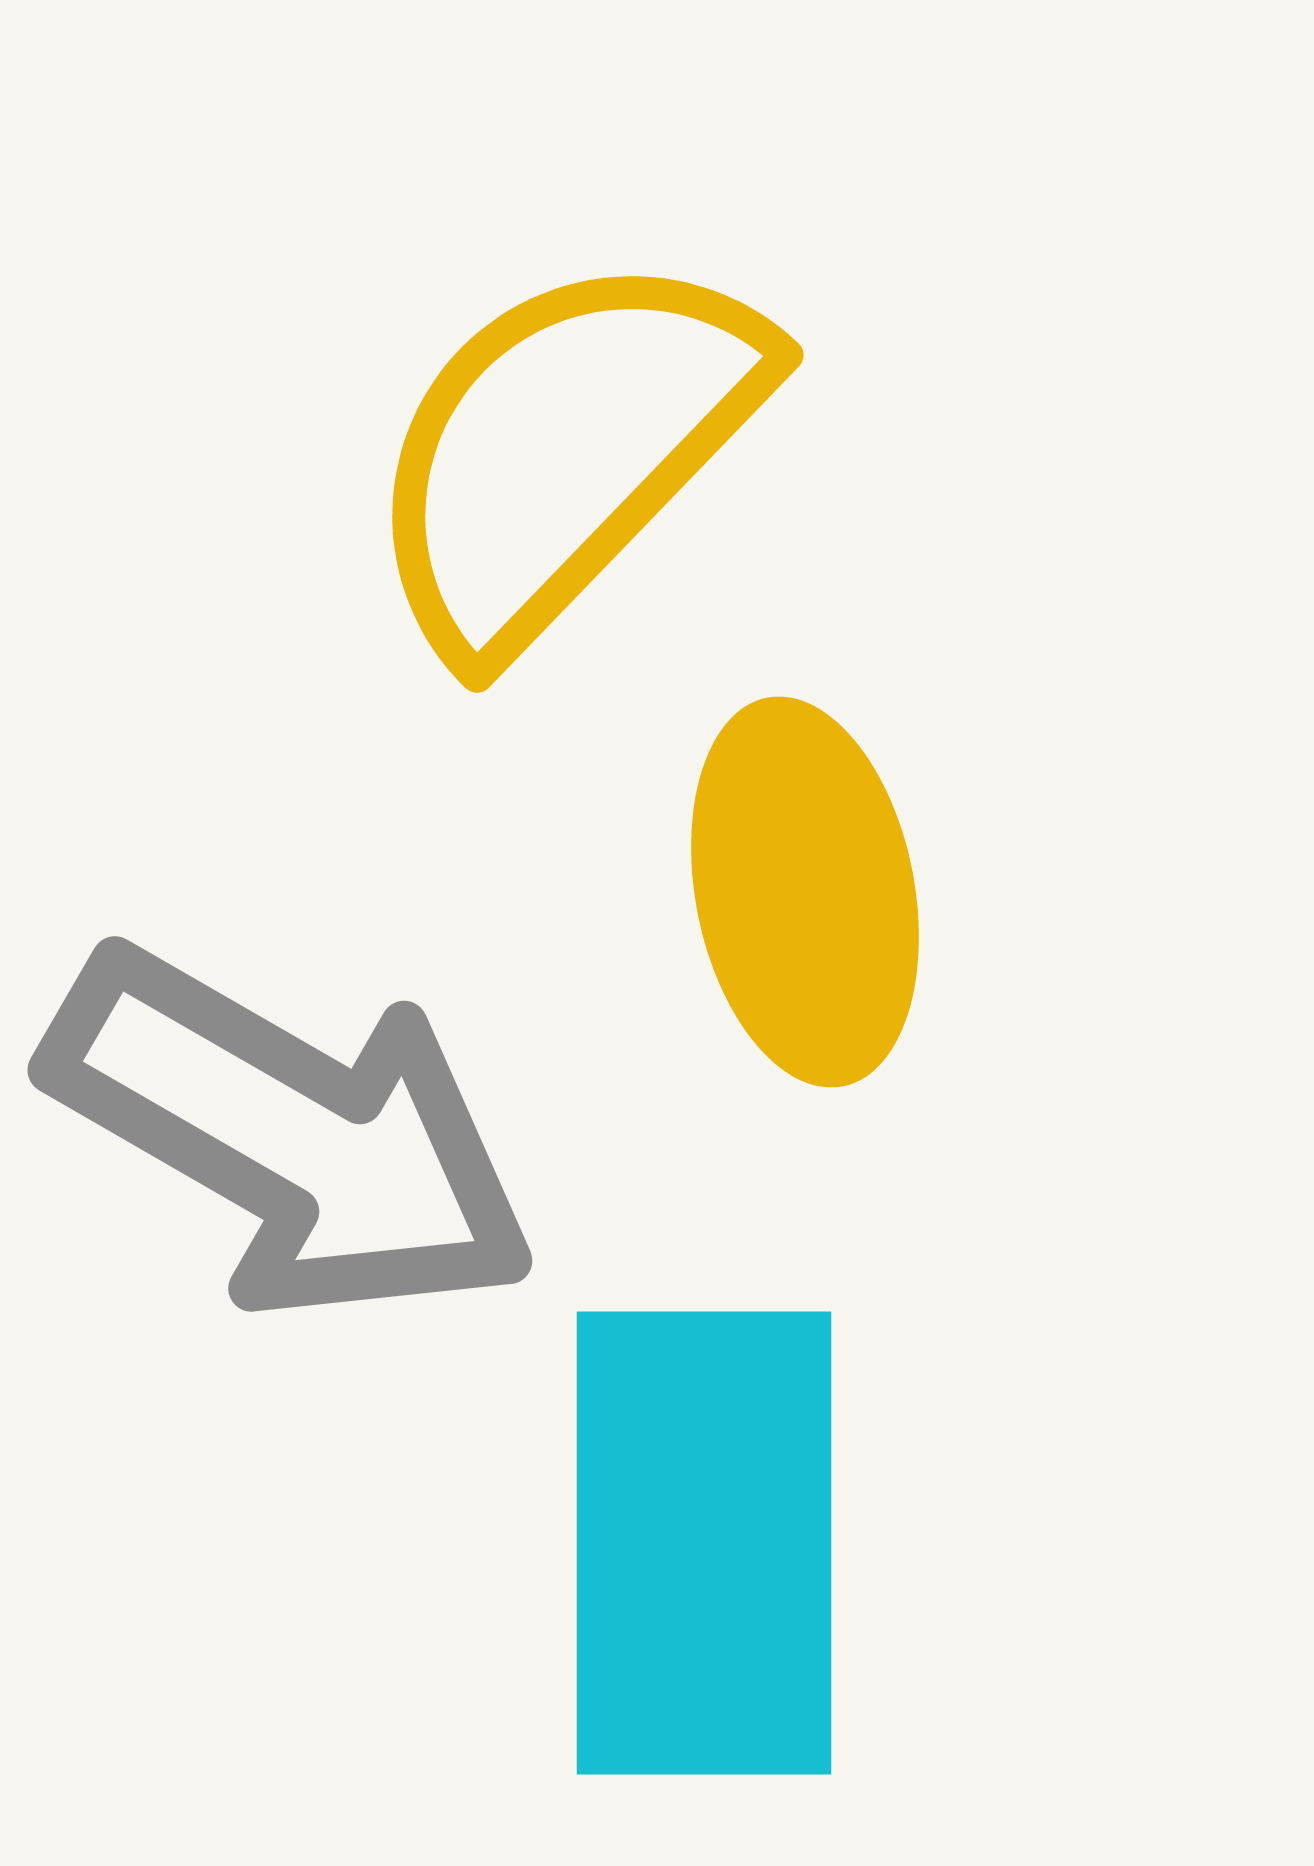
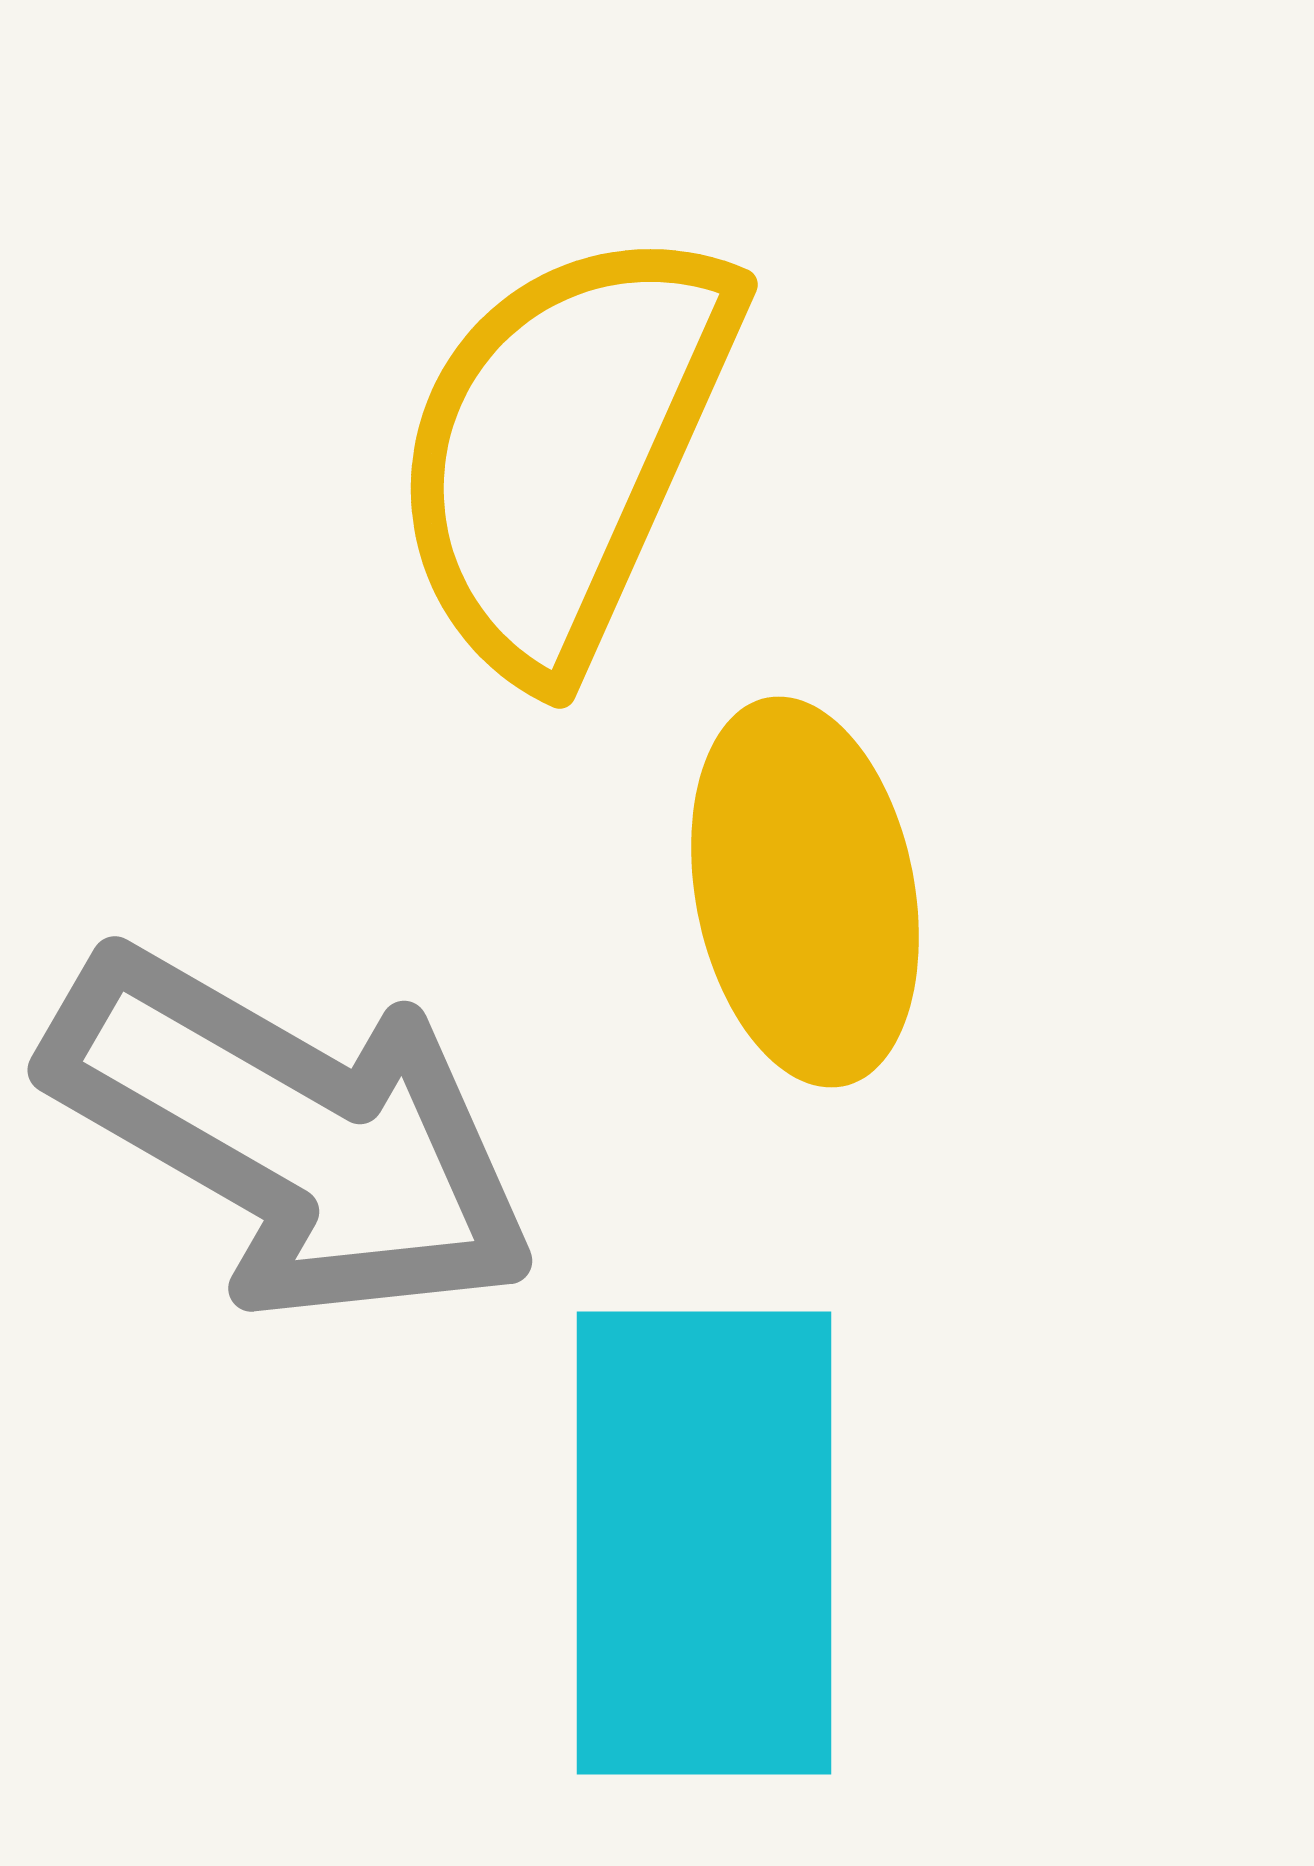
yellow semicircle: rotated 20 degrees counterclockwise
